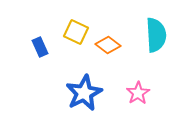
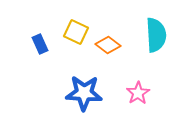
blue rectangle: moved 3 px up
blue star: rotated 30 degrees clockwise
